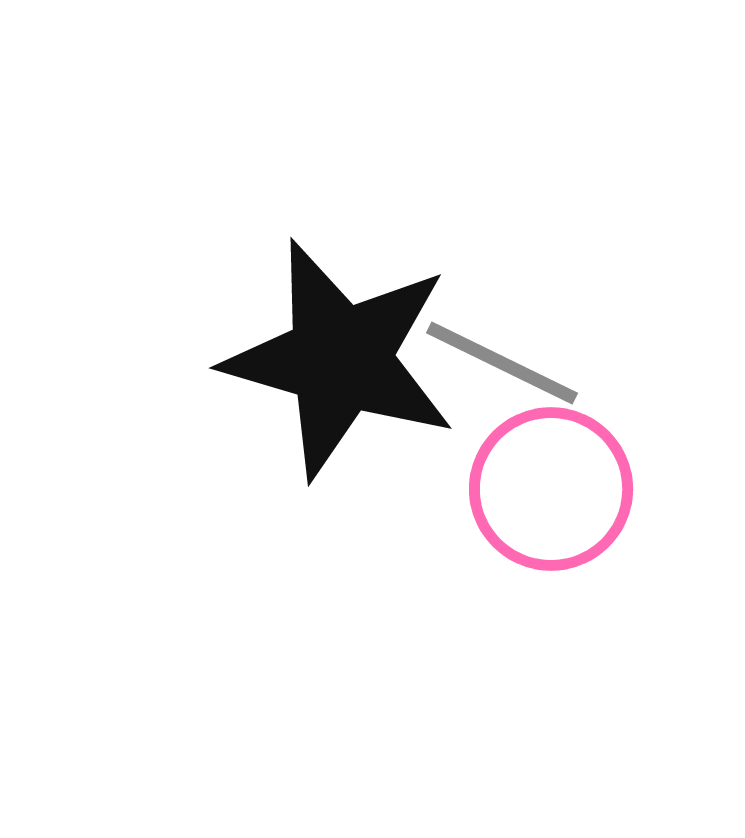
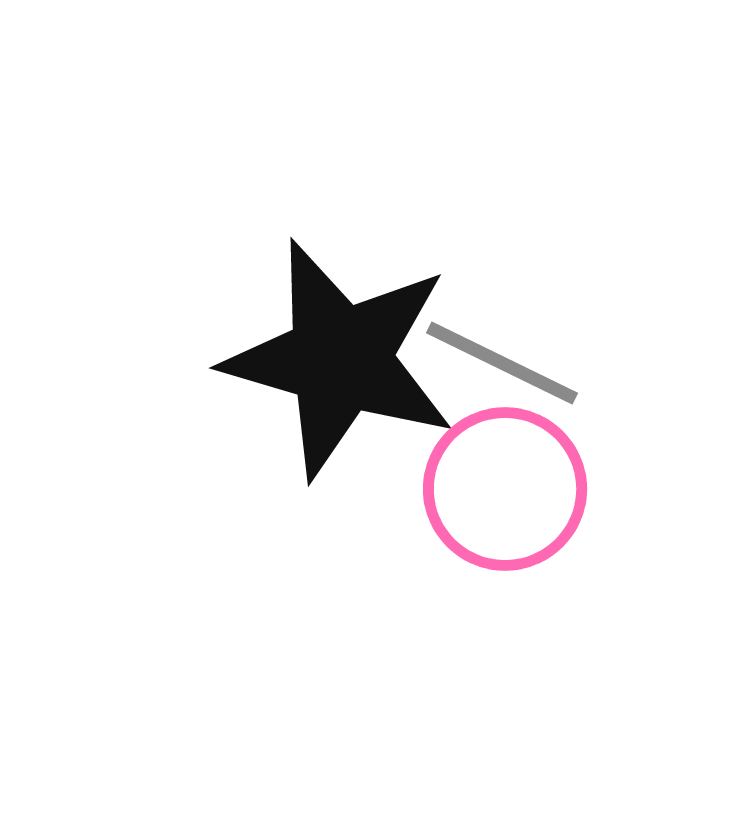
pink circle: moved 46 px left
